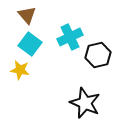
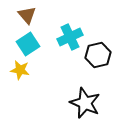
cyan square: moved 2 px left; rotated 20 degrees clockwise
